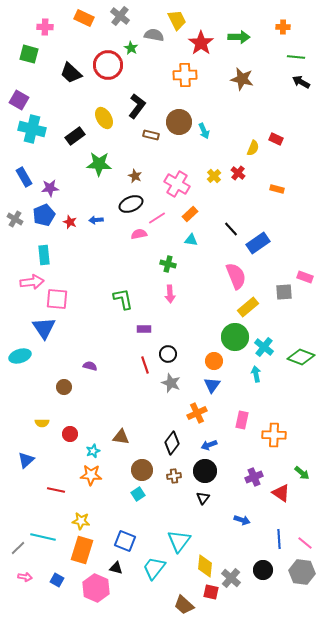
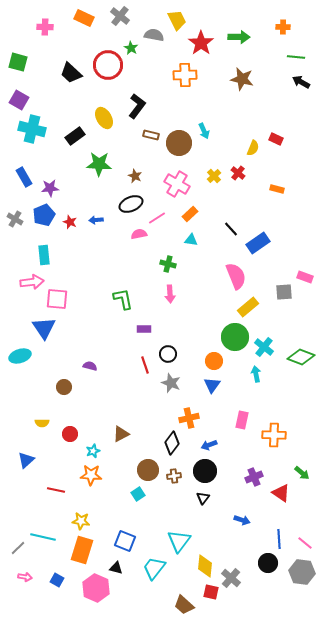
green square at (29, 54): moved 11 px left, 8 px down
brown circle at (179, 122): moved 21 px down
orange cross at (197, 413): moved 8 px left, 5 px down; rotated 12 degrees clockwise
brown triangle at (121, 437): moved 3 px up; rotated 36 degrees counterclockwise
brown circle at (142, 470): moved 6 px right
black circle at (263, 570): moved 5 px right, 7 px up
